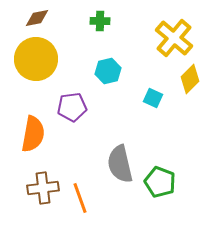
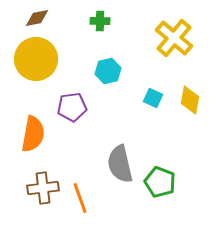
yellow diamond: moved 21 px down; rotated 36 degrees counterclockwise
